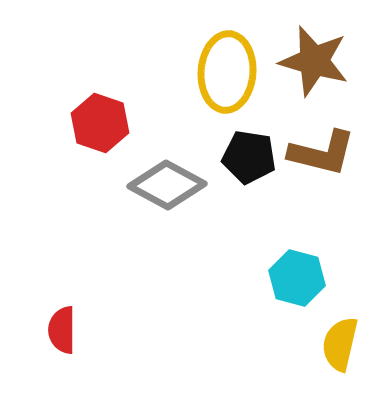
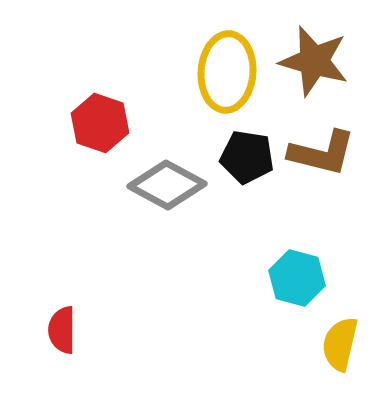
black pentagon: moved 2 px left
